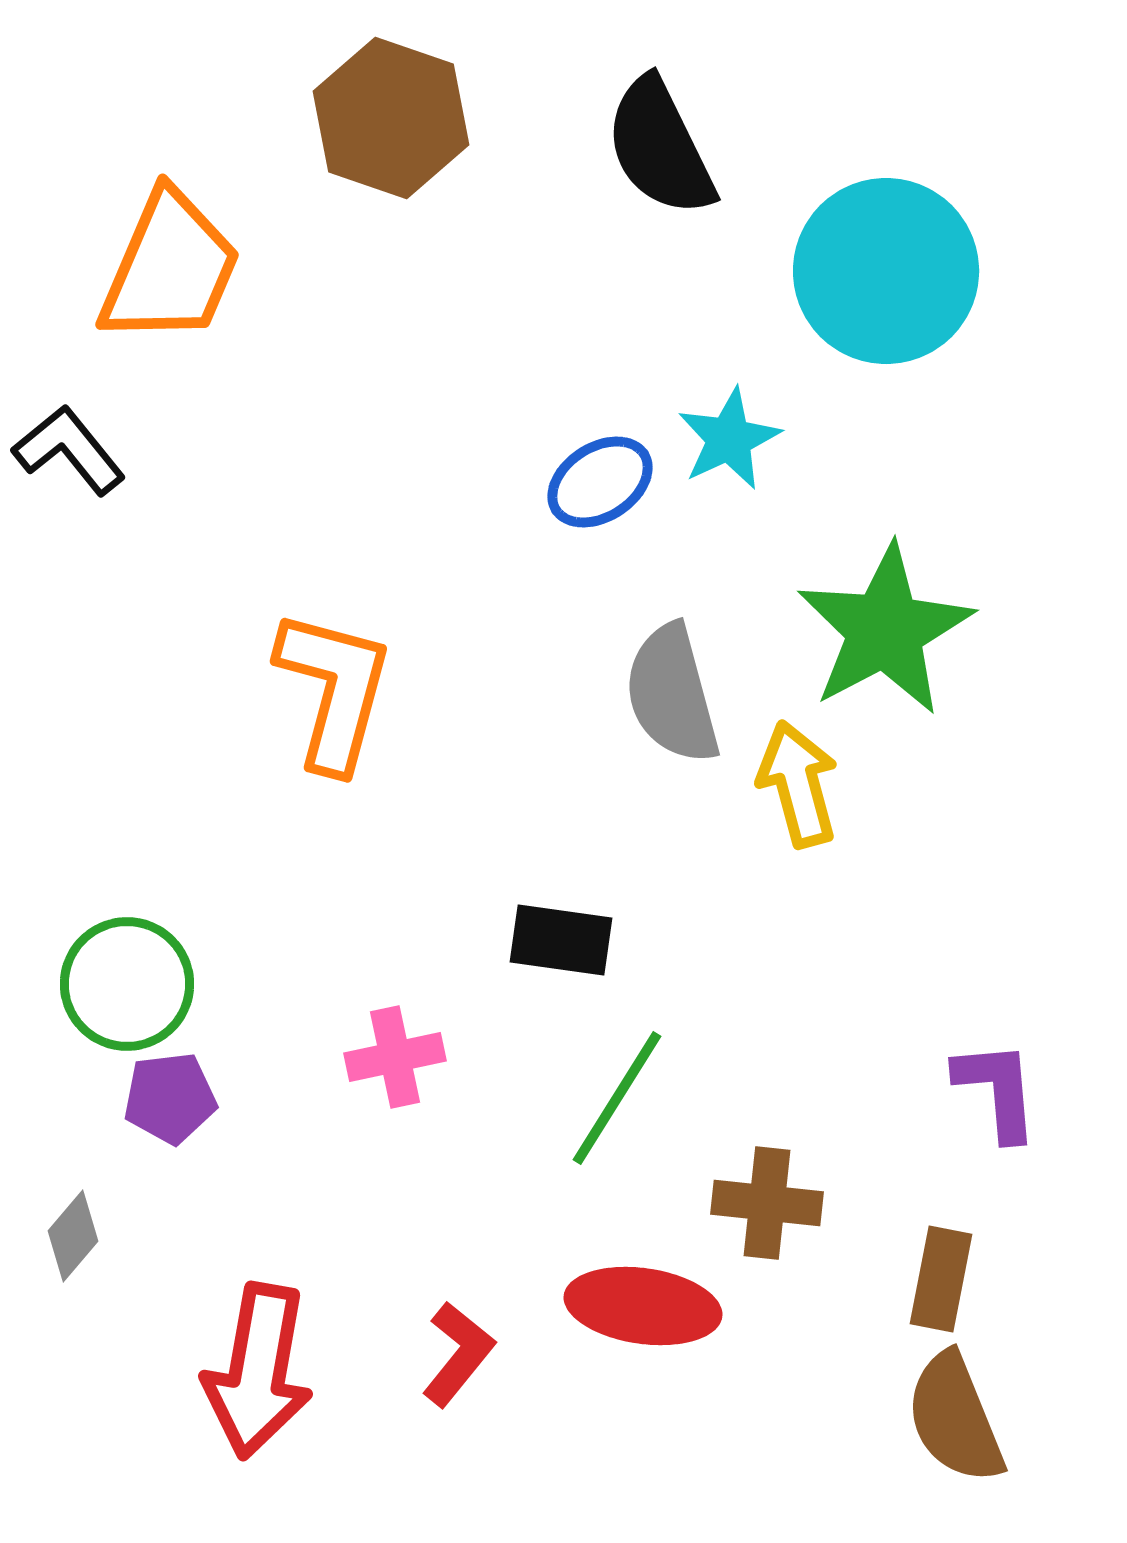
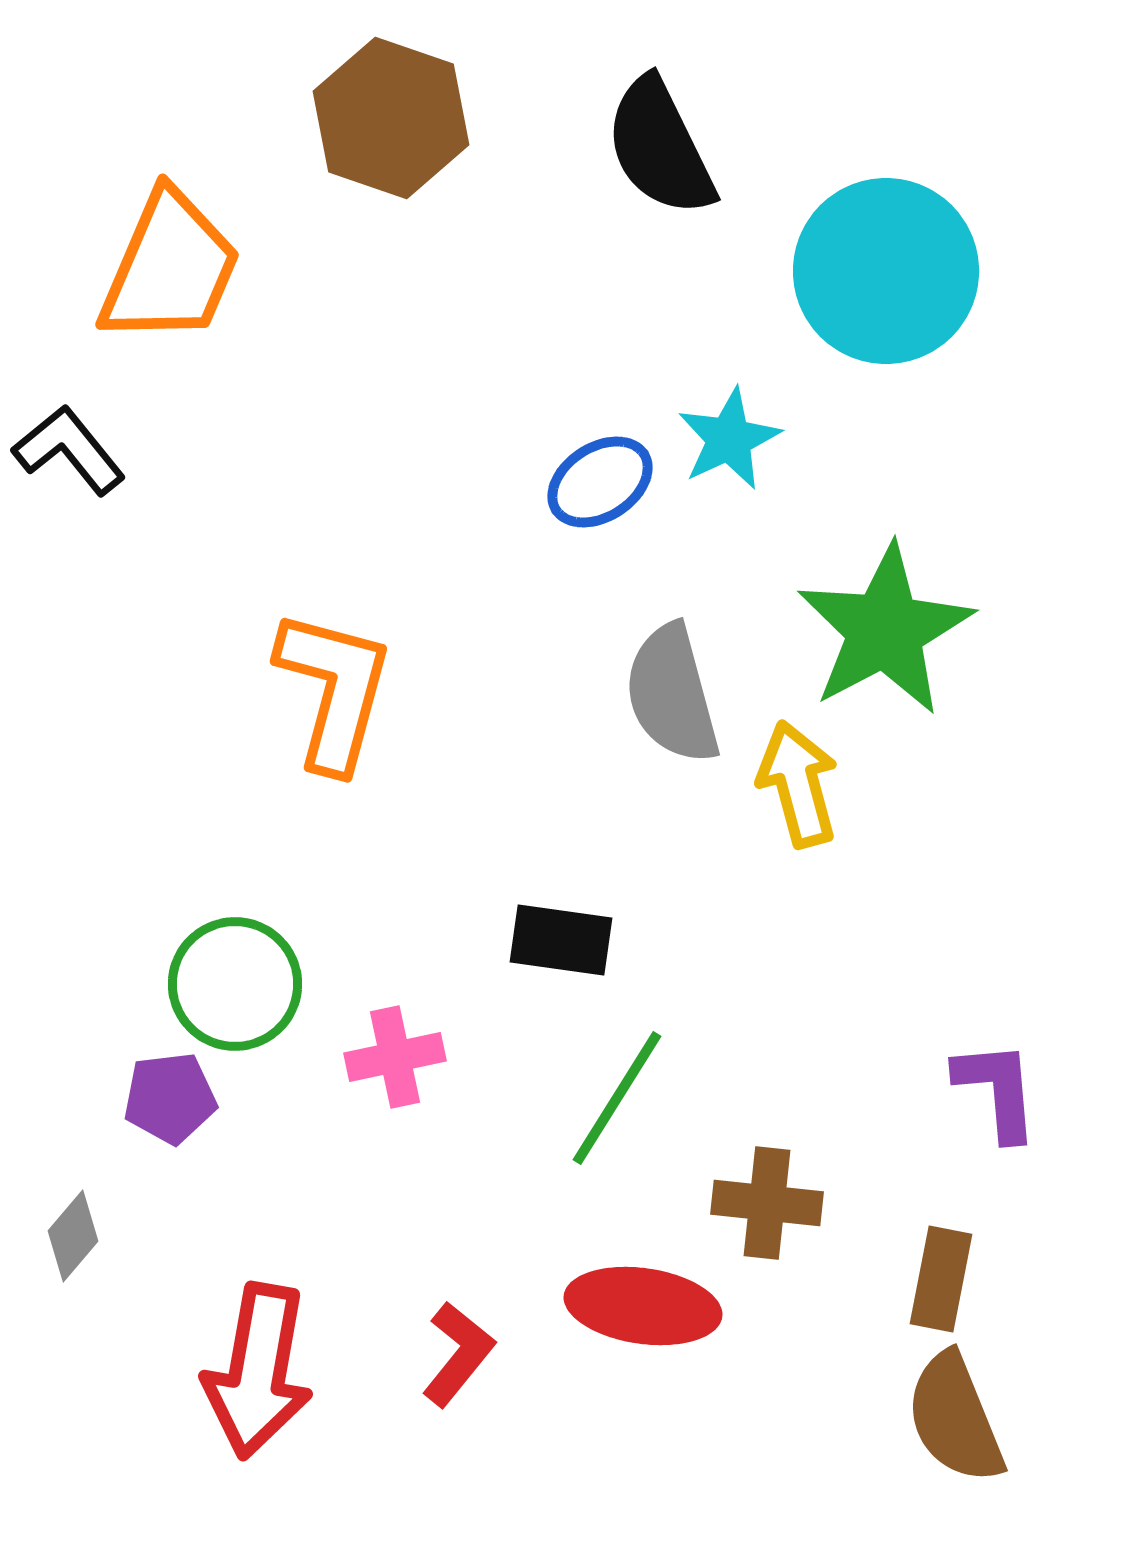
green circle: moved 108 px right
